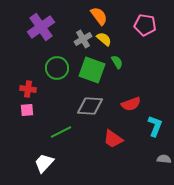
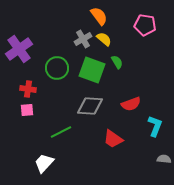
purple cross: moved 22 px left, 22 px down
